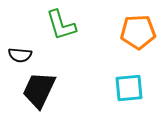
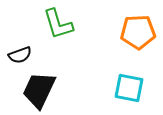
green L-shape: moved 3 px left, 1 px up
black semicircle: rotated 25 degrees counterclockwise
cyan square: rotated 16 degrees clockwise
